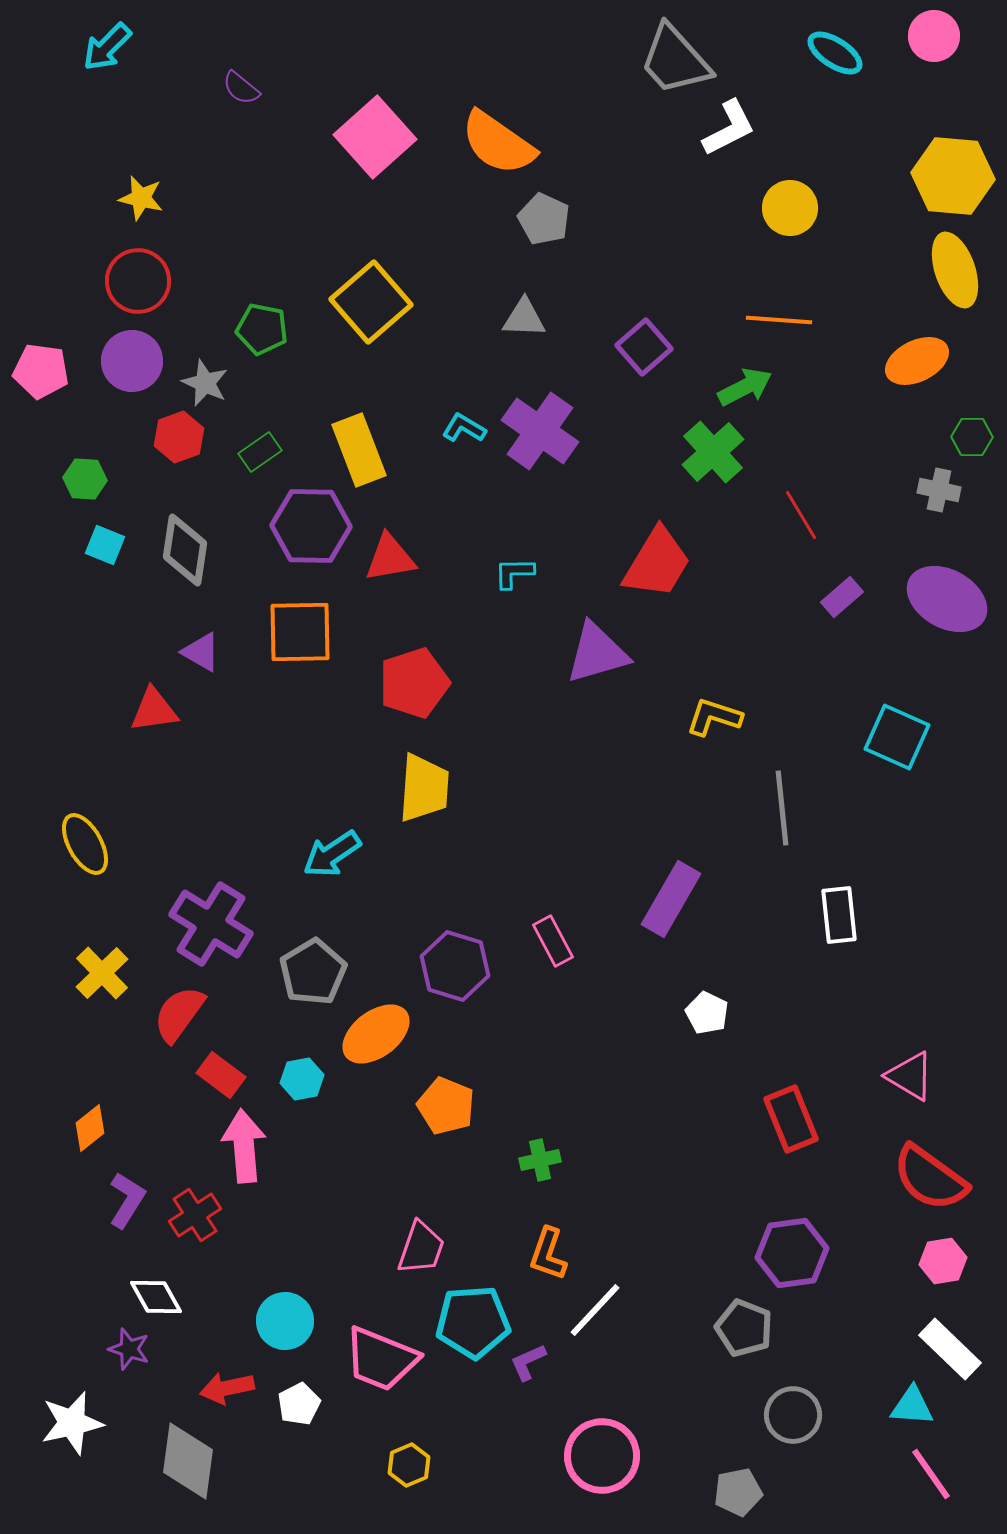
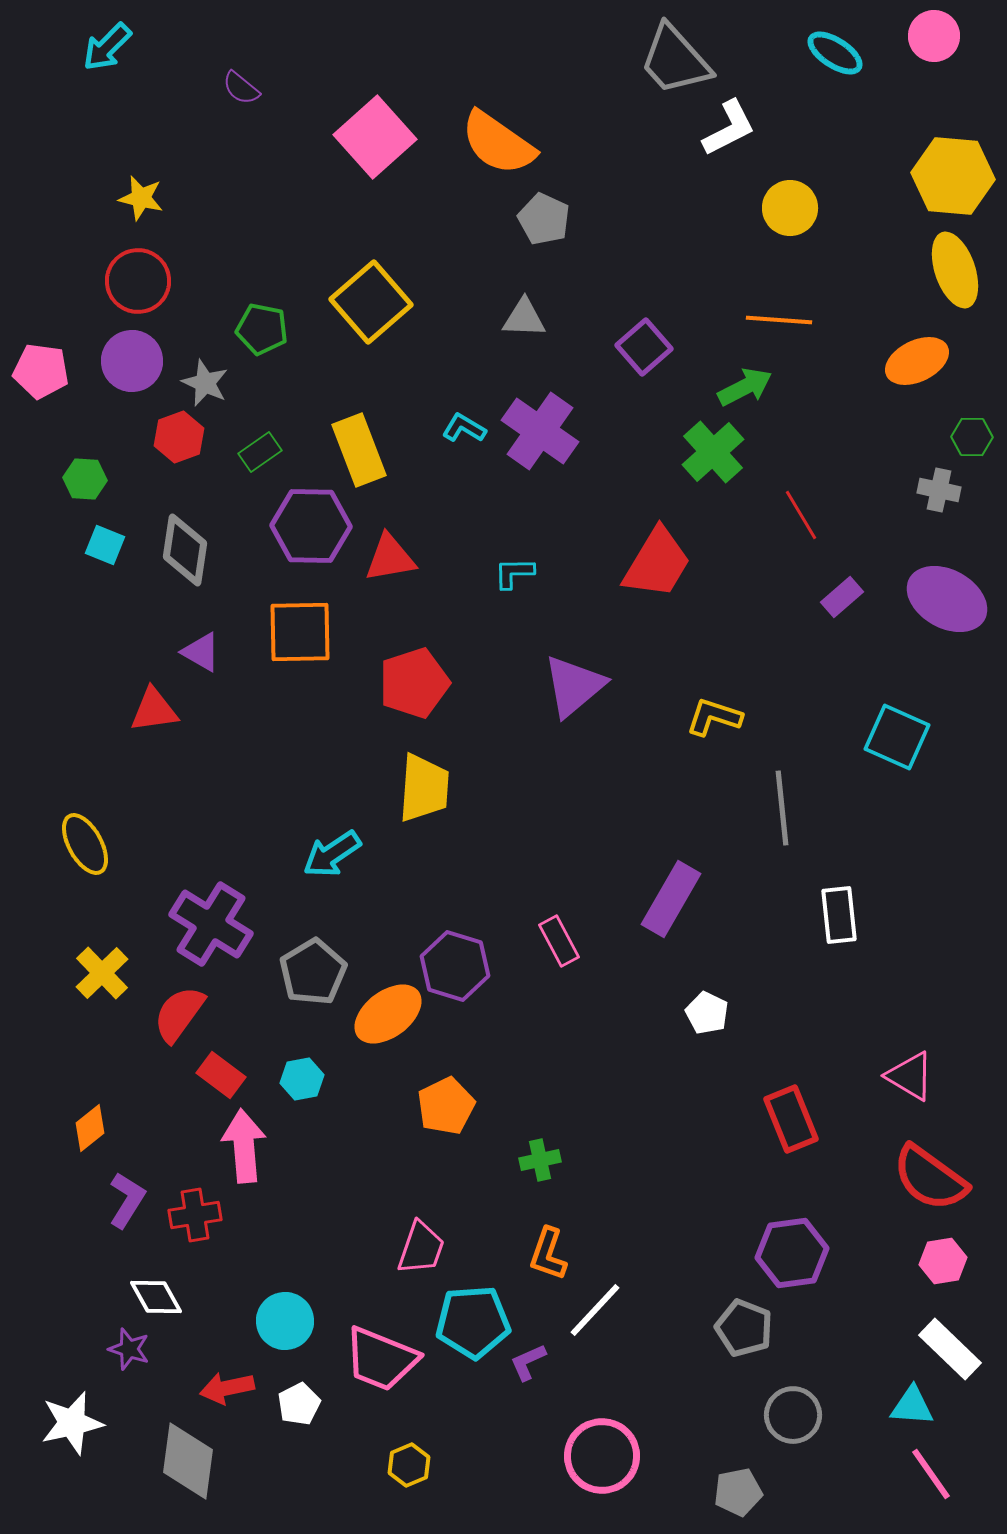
purple triangle at (597, 653): moved 23 px left, 33 px down; rotated 24 degrees counterclockwise
pink rectangle at (553, 941): moved 6 px right
orange ellipse at (376, 1034): moved 12 px right, 20 px up
orange pentagon at (446, 1106): rotated 24 degrees clockwise
red cross at (195, 1215): rotated 24 degrees clockwise
